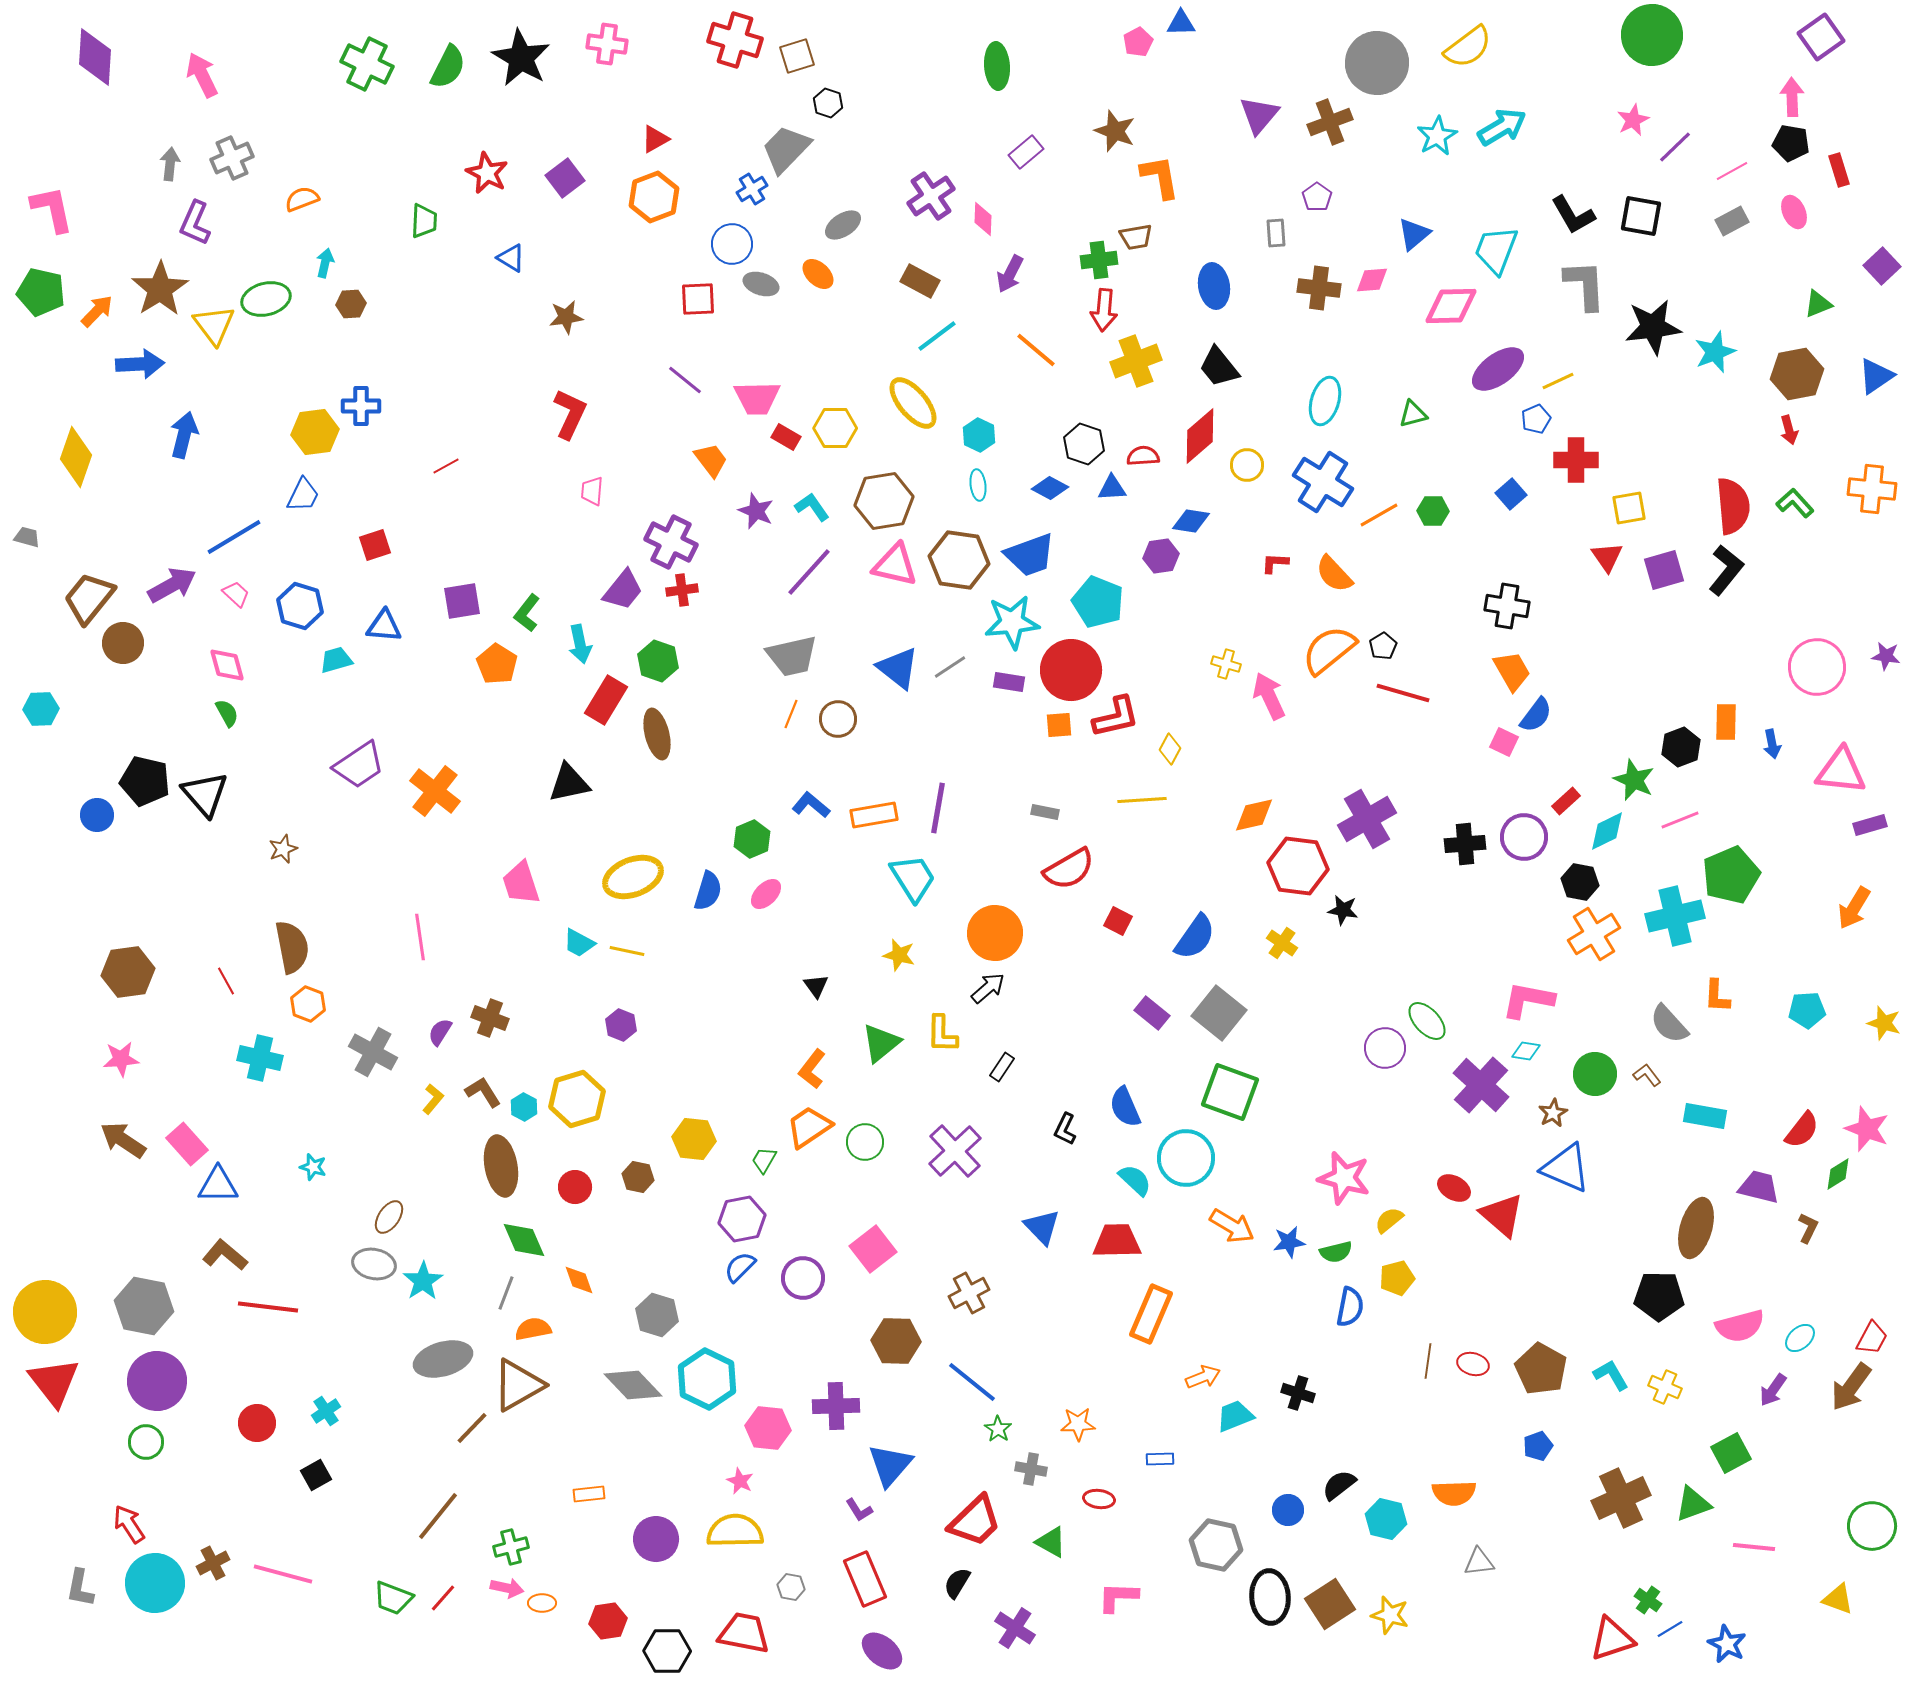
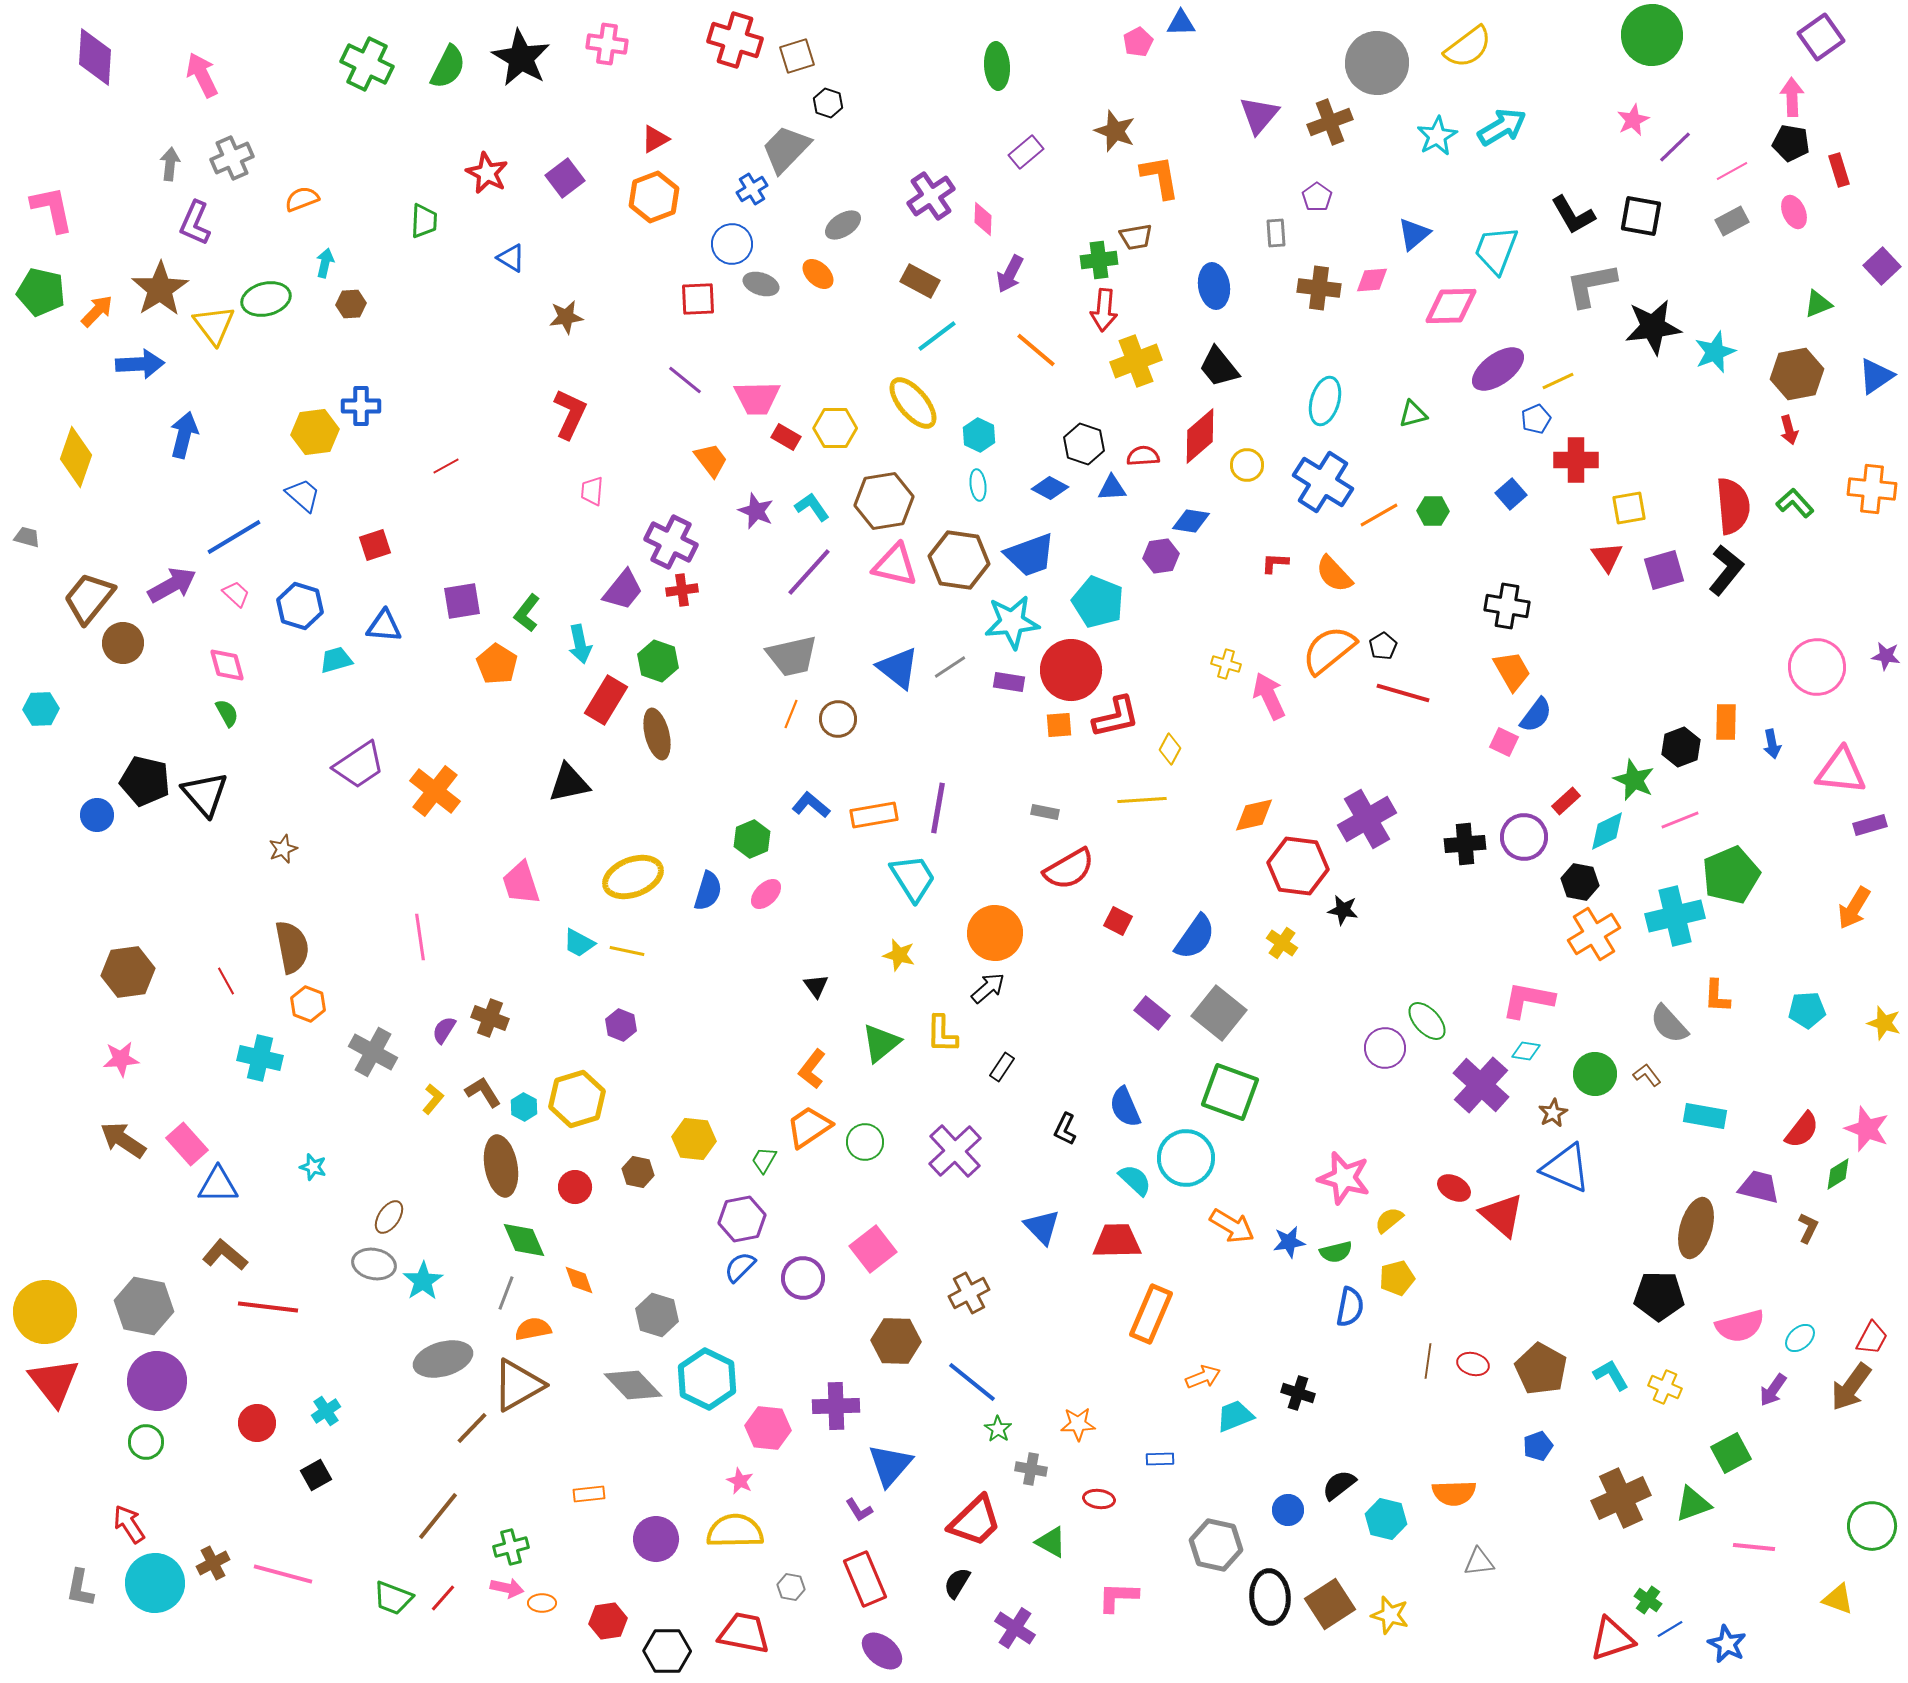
gray L-shape at (1585, 285): moved 6 px right; rotated 98 degrees counterclockwise
blue trapezoid at (303, 495): rotated 75 degrees counterclockwise
purple semicircle at (440, 1032): moved 4 px right, 2 px up
brown hexagon at (638, 1177): moved 5 px up
